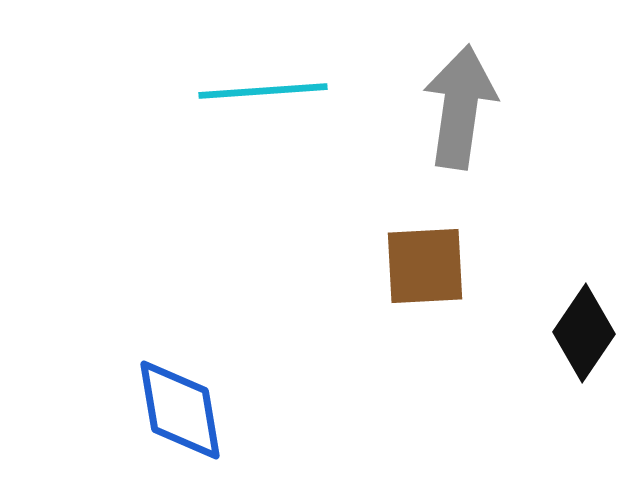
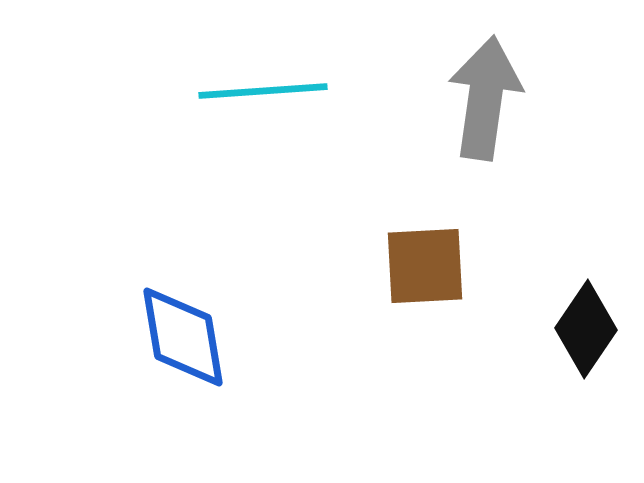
gray arrow: moved 25 px right, 9 px up
black diamond: moved 2 px right, 4 px up
blue diamond: moved 3 px right, 73 px up
